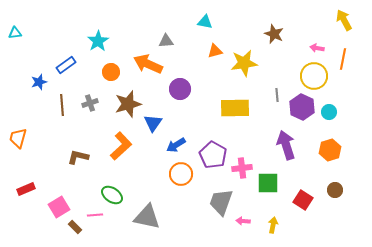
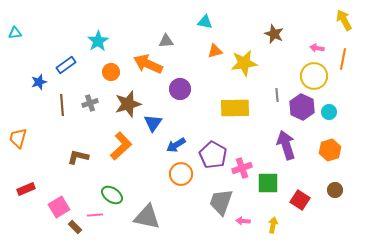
pink cross at (242, 168): rotated 12 degrees counterclockwise
red square at (303, 200): moved 3 px left
